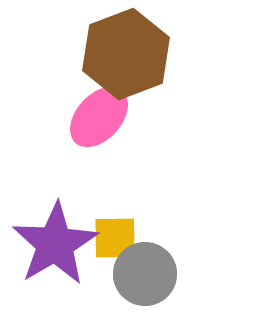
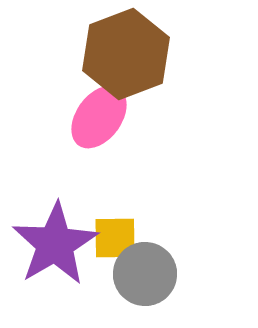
pink ellipse: rotated 6 degrees counterclockwise
